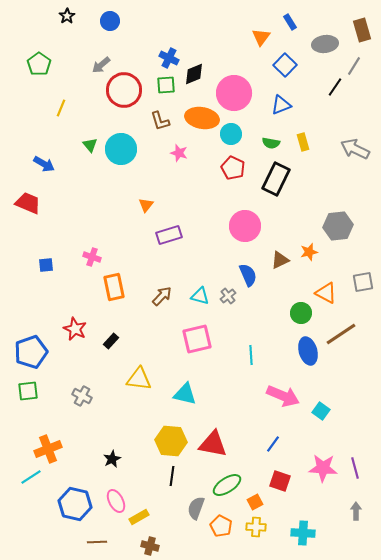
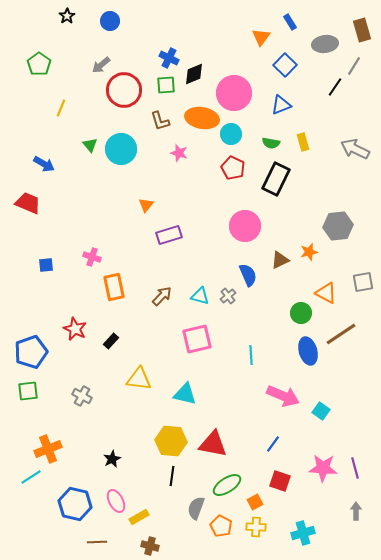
cyan cross at (303, 533): rotated 20 degrees counterclockwise
